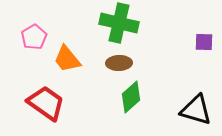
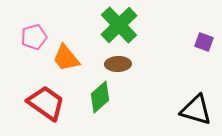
green cross: moved 2 px down; rotated 33 degrees clockwise
pink pentagon: rotated 15 degrees clockwise
purple square: rotated 18 degrees clockwise
orange trapezoid: moved 1 px left, 1 px up
brown ellipse: moved 1 px left, 1 px down
green diamond: moved 31 px left
